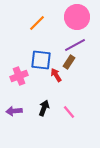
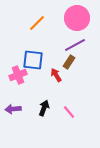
pink circle: moved 1 px down
blue square: moved 8 px left
pink cross: moved 1 px left, 1 px up
purple arrow: moved 1 px left, 2 px up
